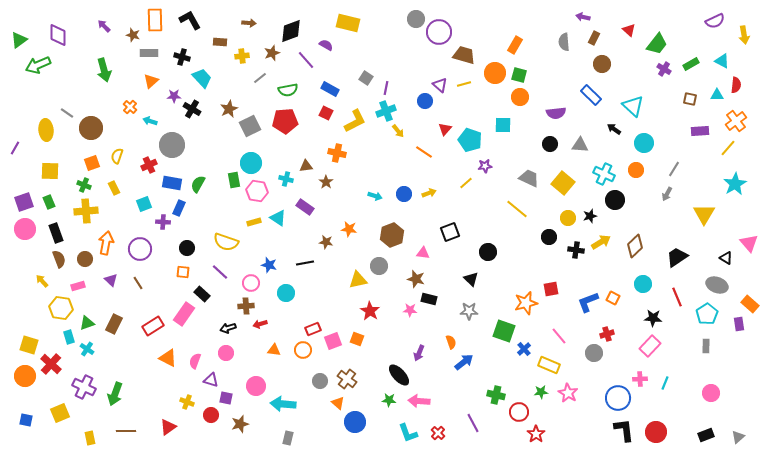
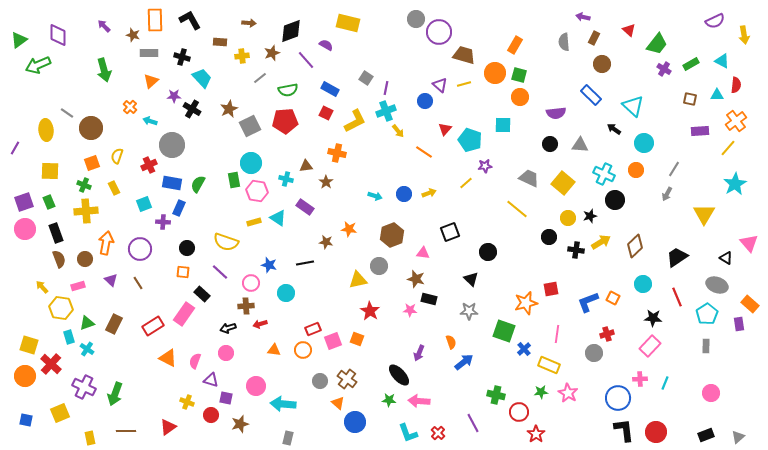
yellow arrow at (42, 281): moved 6 px down
pink line at (559, 336): moved 2 px left, 2 px up; rotated 48 degrees clockwise
